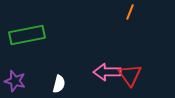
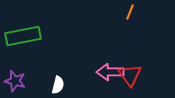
green rectangle: moved 4 px left, 1 px down
pink arrow: moved 3 px right
white semicircle: moved 1 px left, 1 px down
